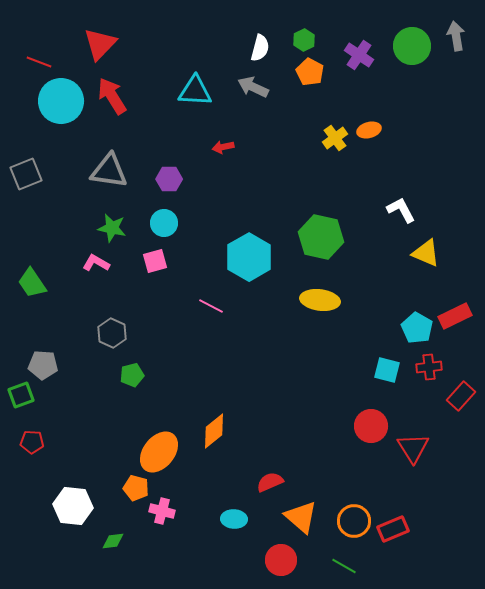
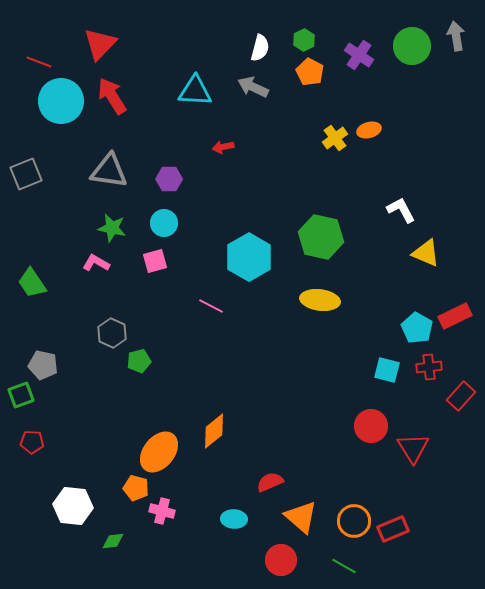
gray pentagon at (43, 365): rotated 8 degrees clockwise
green pentagon at (132, 375): moved 7 px right, 14 px up
